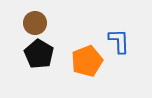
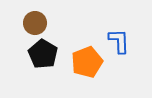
black pentagon: moved 4 px right
orange pentagon: moved 1 px down
